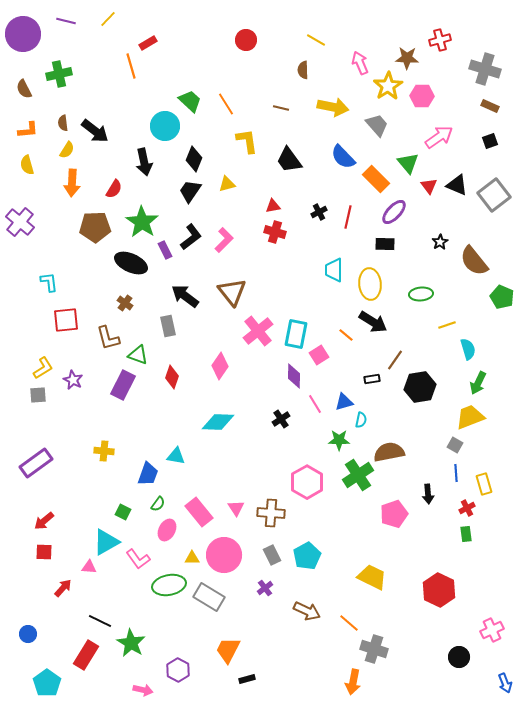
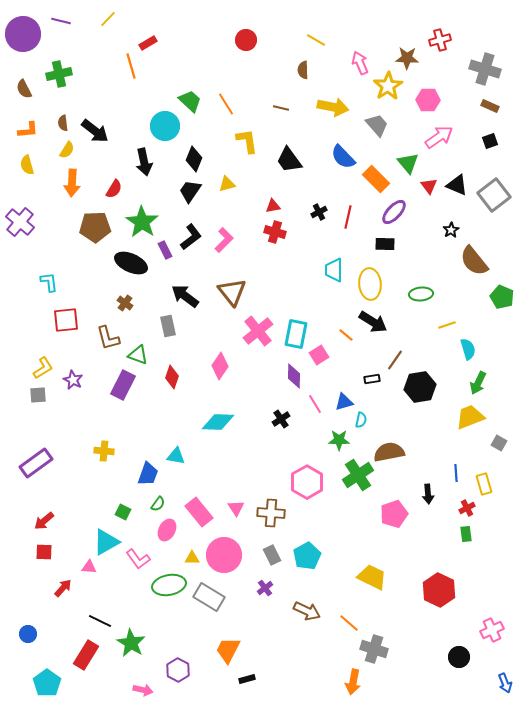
purple line at (66, 21): moved 5 px left
pink hexagon at (422, 96): moved 6 px right, 4 px down
black star at (440, 242): moved 11 px right, 12 px up
gray square at (455, 445): moved 44 px right, 2 px up
